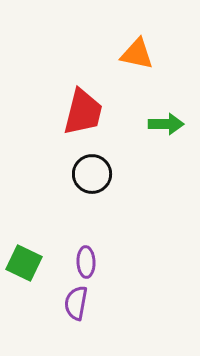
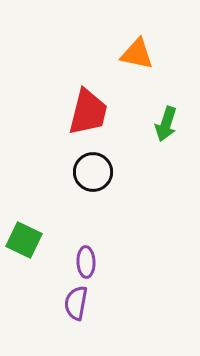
red trapezoid: moved 5 px right
green arrow: rotated 108 degrees clockwise
black circle: moved 1 px right, 2 px up
green square: moved 23 px up
